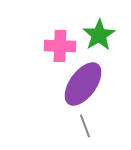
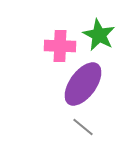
green star: rotated 12 degrees counterclockwise
gray line: moved 2 px left, 1 px down; rotated 30 degrees counterclockwise
